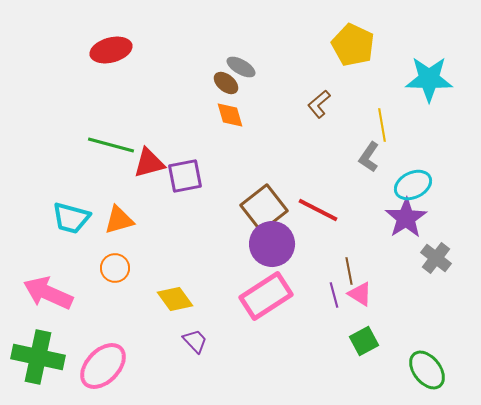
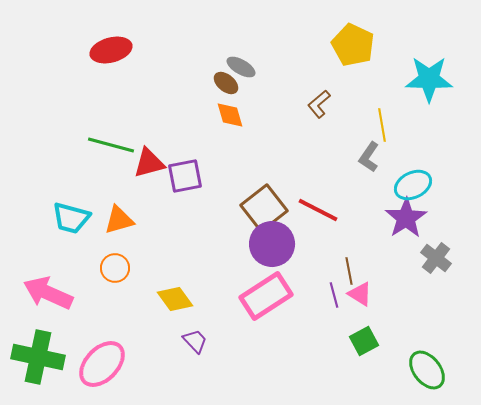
pink ellipse: moved 1 px left, 2 px up
